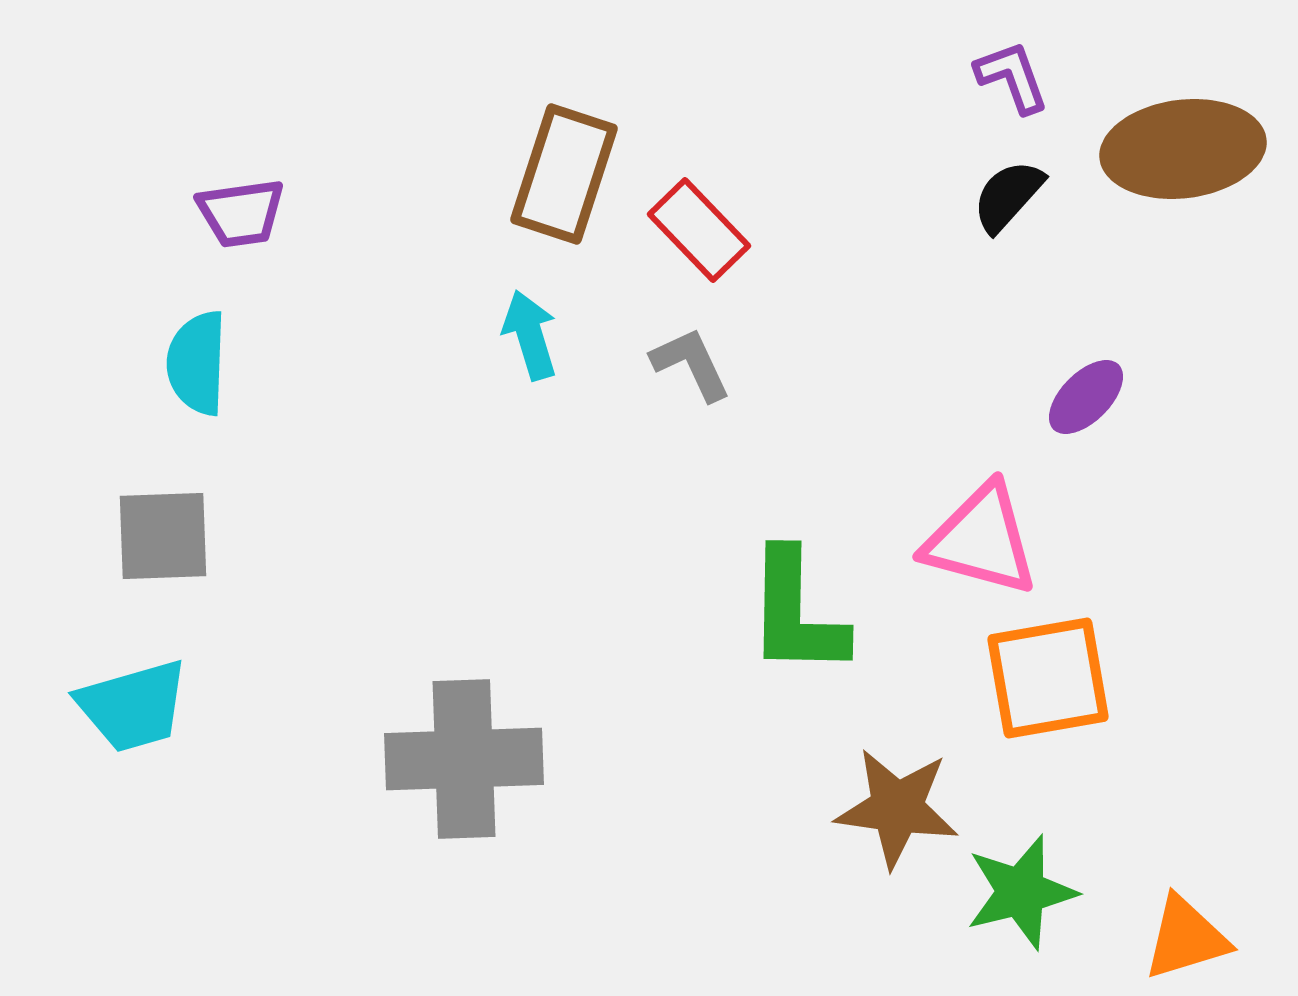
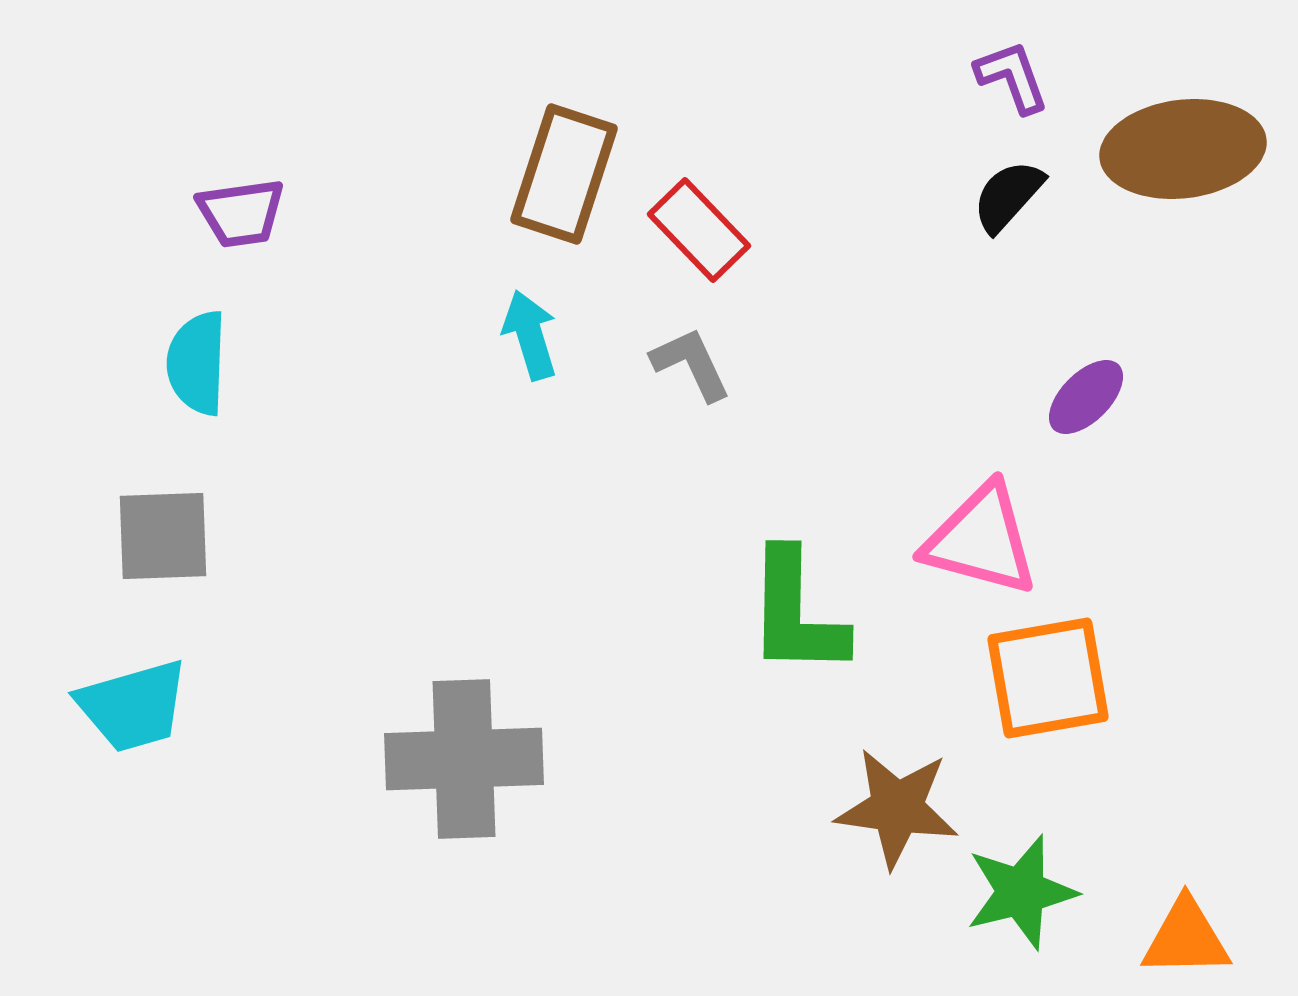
orange triangle: rotated 16 degrees clockwise
